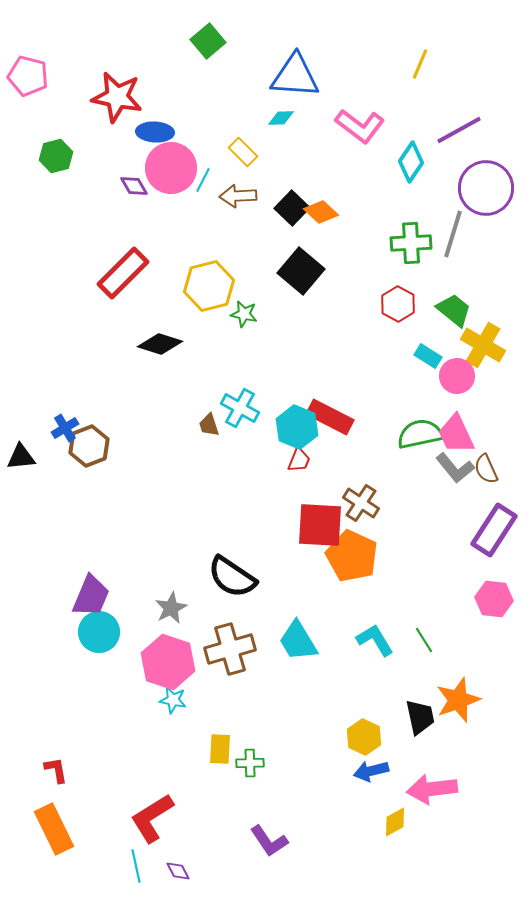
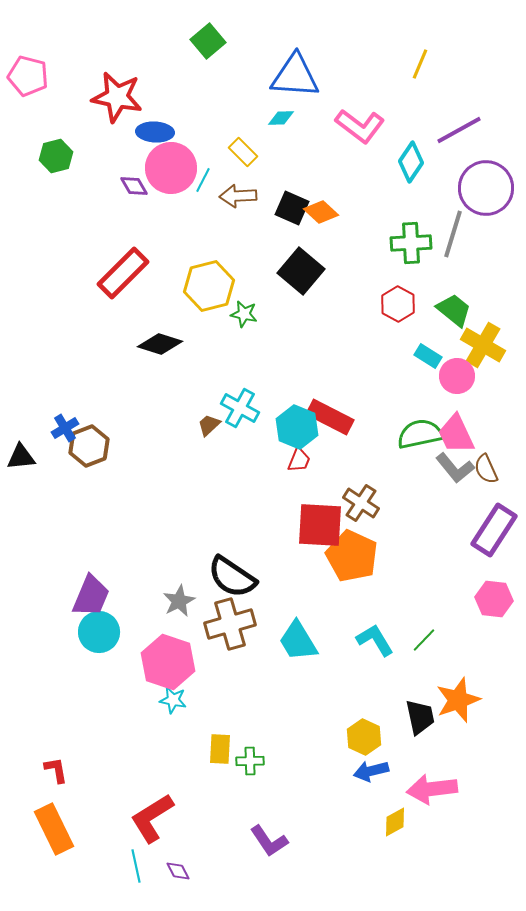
black square at (292, 208): rotated 20 degrees counterclockwise
brown trapezoid at (209, 425): rotated 65 degrees clockwise
gray star at (171, 608): moved 8 px right, 7 px up
green line at (424, 640): rotated 76 degrees clockwise
brown cross at (230, 649): moved 25 px up
green cross at (250, 763): moved 2 px up
